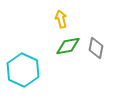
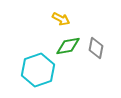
yellow arrow: rotated 132 degrees clockwise
cyan hexagon: moved 15 px right; rotated 16 degrees clockwise
